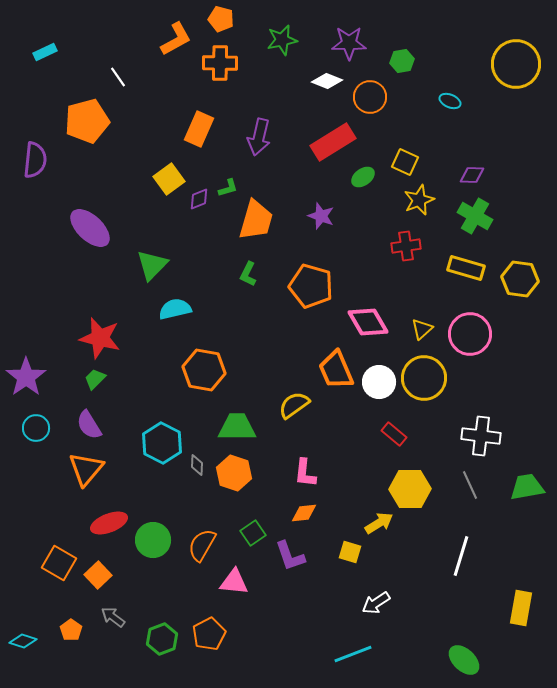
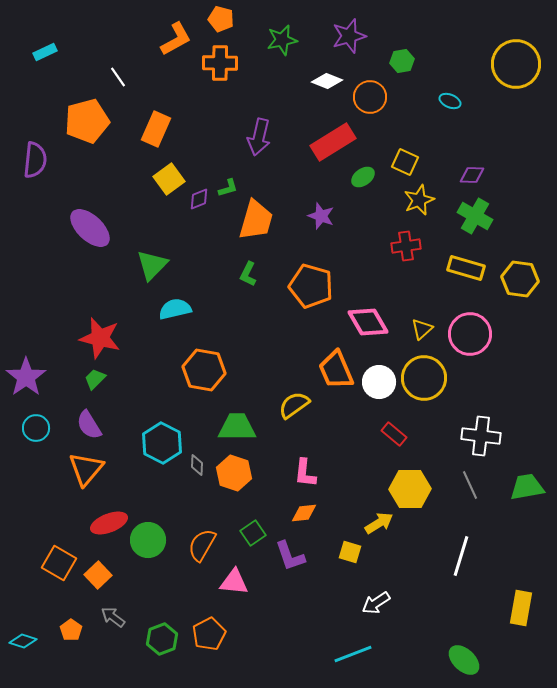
purple star at (349, 43): moved 7 px up; rotated 16 degrees counterclockwise
orange rectangle at (199, 129): moved 43 px left
green circle at (153, 540): moved 5 px left
